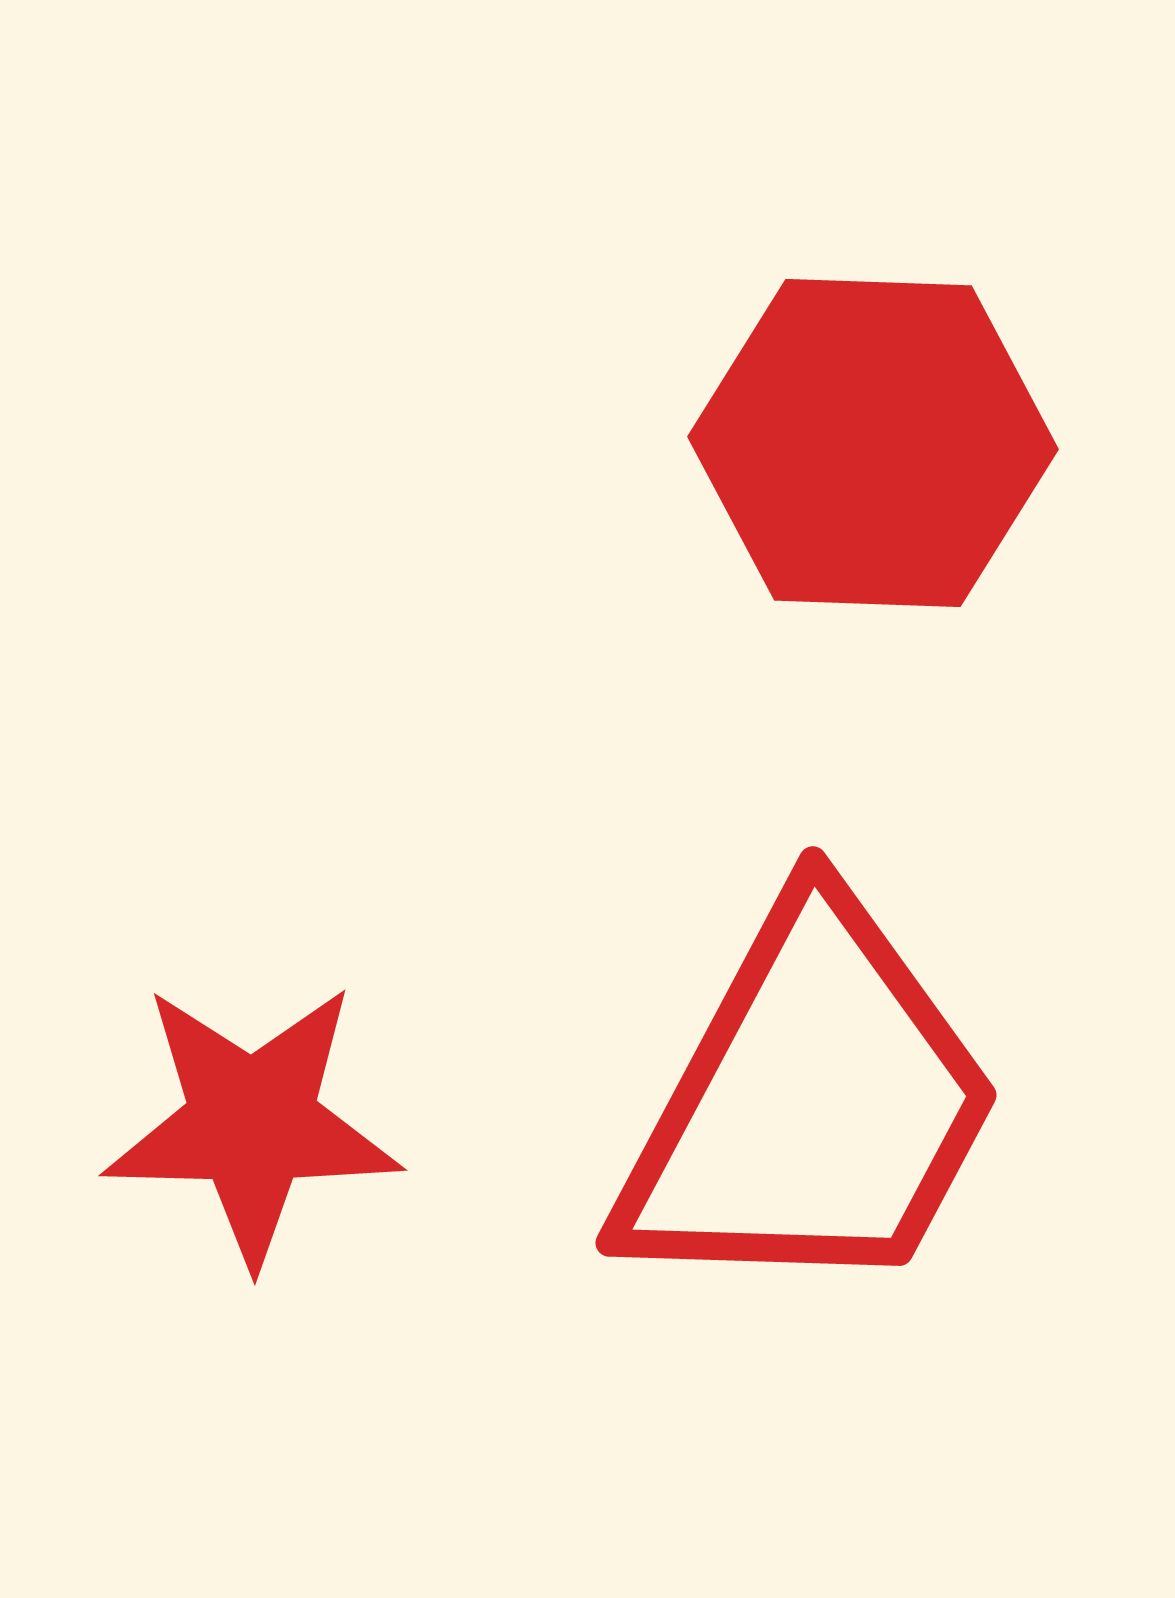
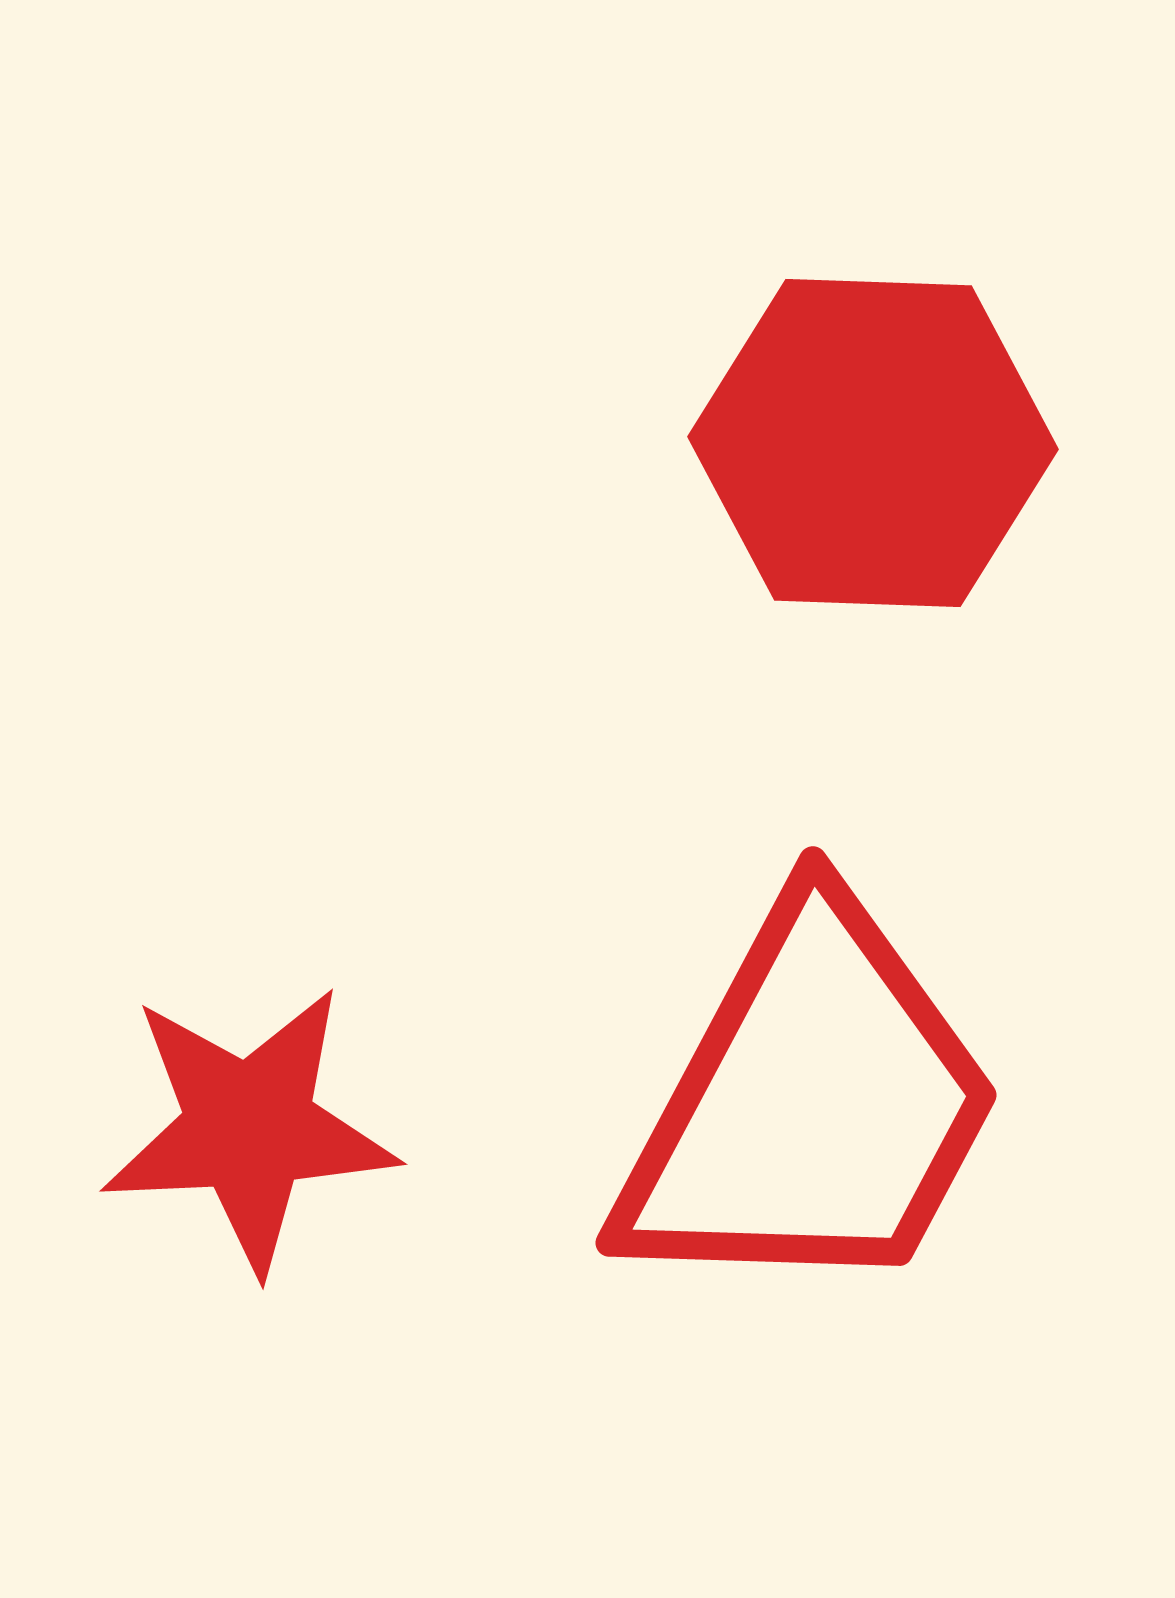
red star: moved 3 px left, 5 px down; rotated 4 degrees counterclockwise
